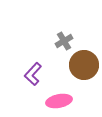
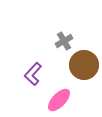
pink ellipse: moved 1 px up; rotated 35 degrees counterclockwise
